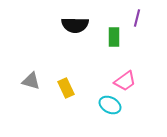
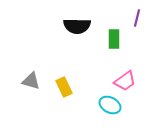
black semicircle: moved 2 px right, 1 px down
green rectangle: moved 2 px down
yellow rectangle: moved 2 px left, 1 px up
